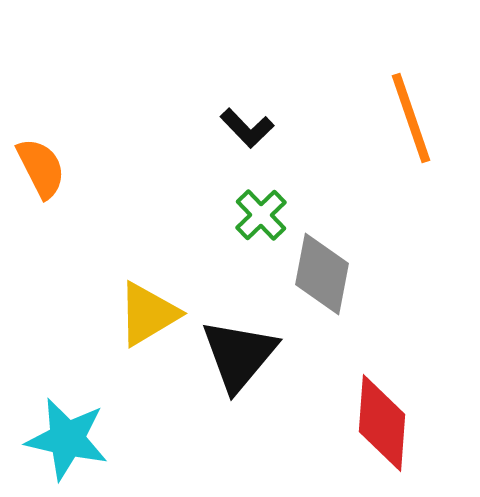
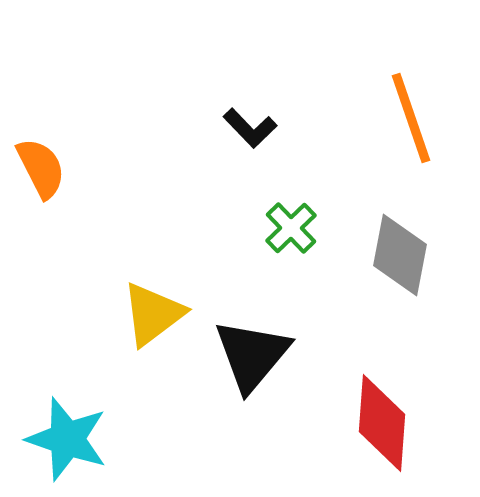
black L-shape: moved 3 px right
green cross: moved 30 px right, 13 px down
gray diamond: moved 78 px right, 19 px up
yellow triangle: moved 5 px right; rotated 6 degrees counterclockwise
black triangle: moved 13 px right
cyan star: rotated 6 degrees clockwise
